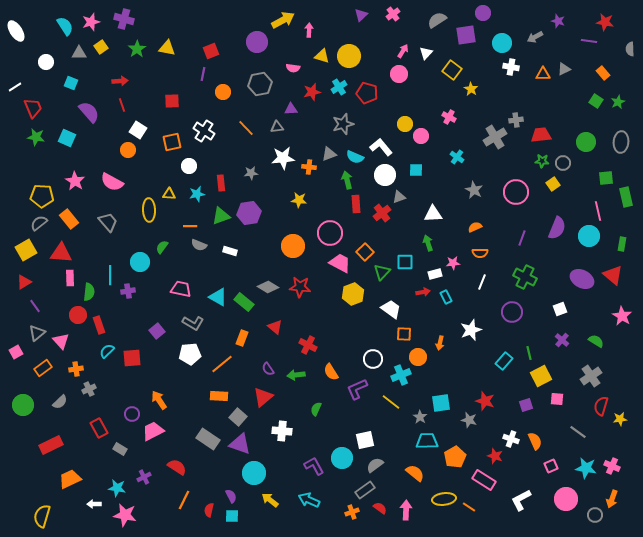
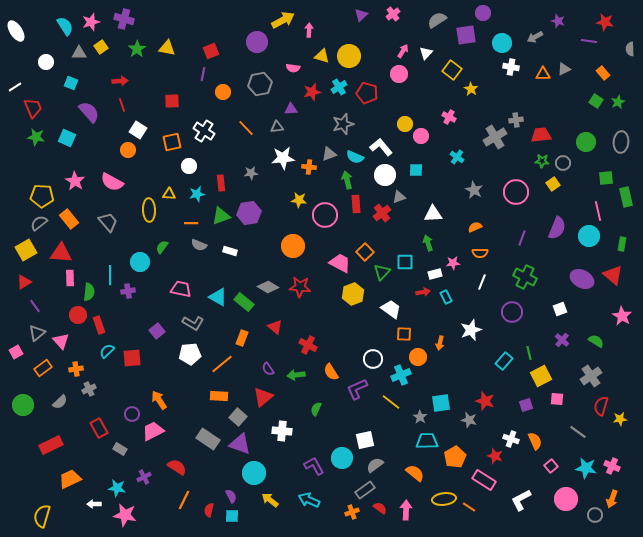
orange line at (190, 226): moved 1 px right, 3 px up
pink circle at (330, 233): moved 5 px left, 18 px up
pink square at (551, 466): rotated 16 degrees counterclockwise
